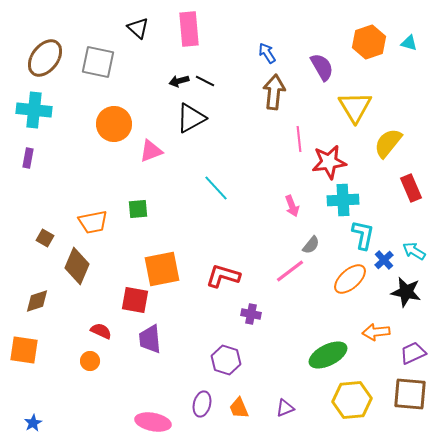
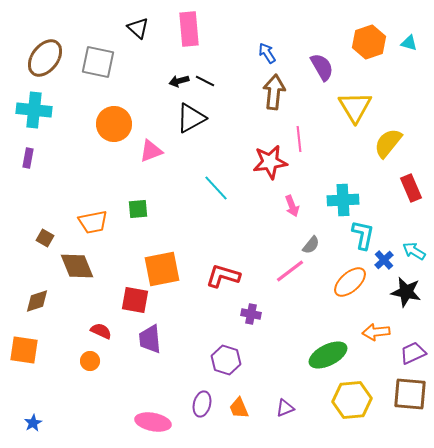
red star at (329, 162): moved 59 px left
brown diamond at (77, 266): rotated 45 degrees counterclockwise
orange ellipse at (350, 279): moved 3 px down
